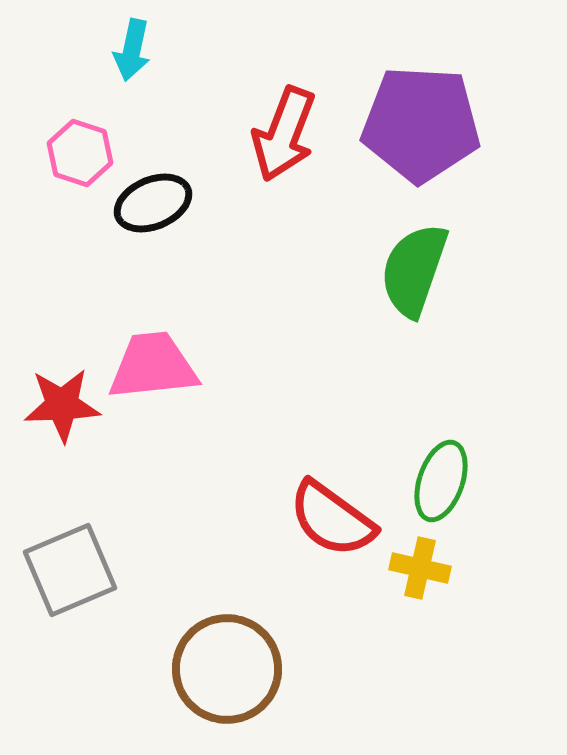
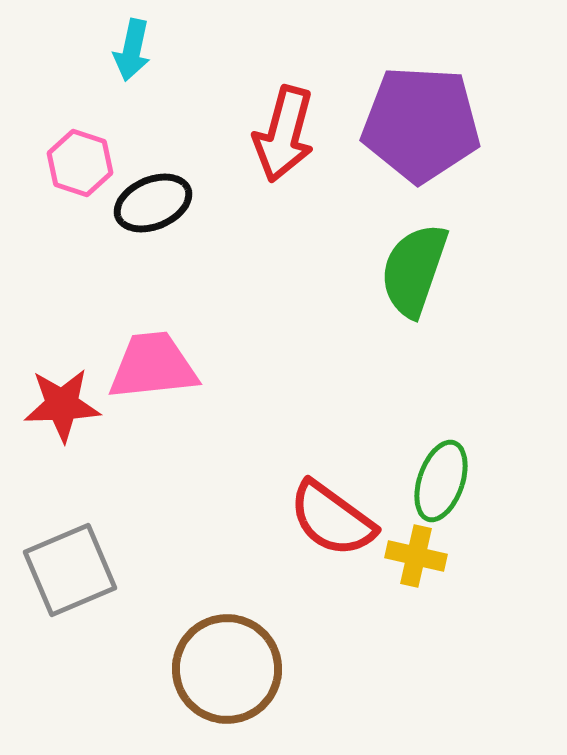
red arrow: rotated 6 degrees counterclockwise
pink hexagon: moved 10 px down
yellow cross: moved 4 px left, 12 px up
